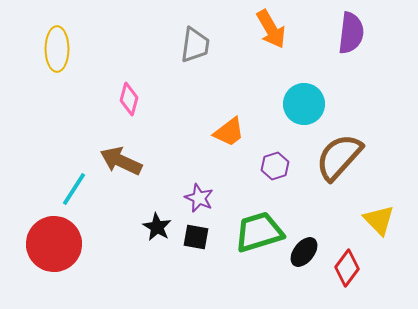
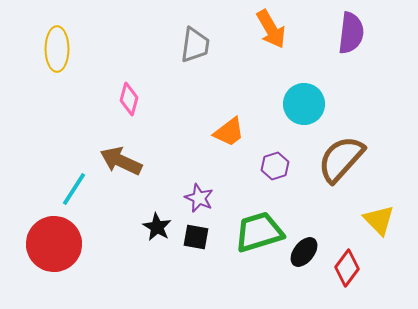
brown semicircle: moved 2 px right, 2 px down
